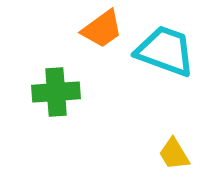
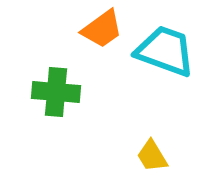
green cross: rotated 9 degrees clockwise
yellow trapezoid: moved 22 px left, 2 px down
